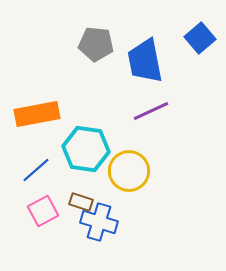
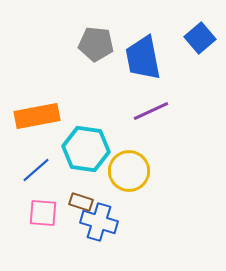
blue trapezoid: moved 2 px left, 3 px up
orange rectangle: moved 2 px down
pink square: moved 2 px down; rotated 32 degrees clockwise
